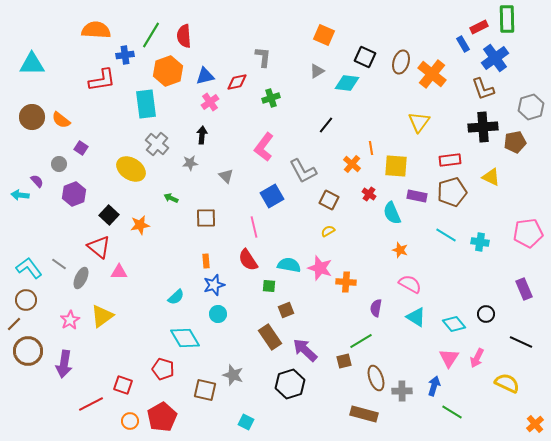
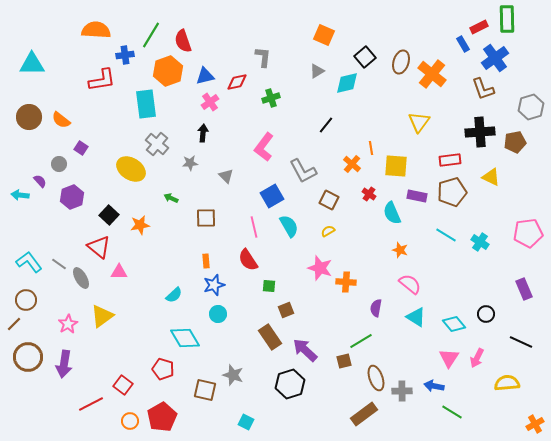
red semicircle at (184, 36): moved 1 px left, 5 px down; rotated 15 degrees counterclockwise
black square at (365, 57): rotated 25 degrees clockwise
cyan diamond at (347, 83): rotated 20 degrees counterclockwise
brown circle at (32, 117): moved 3 px left
black cross at (483, 127): moved 3 px left, 5 px down
black arrow at (202, 135): moved 1 px right, 2 px up
purple semicircle at (37, 181): moved 3 px right
purple hexagon at (74, 194): moved 2 px left, 3 px down
cyan cross at (480, 242): rotated 24 degrees clockwise
cyan semicircle at (289, 265): moved 39 px up; rotated 50 degrees clockwise
cyan L-shape at (29, 268): moved 6 px up
gray ellipse at (81, 278): rotated 55 degrees counterclockwise
pink semicircle at (410, 284): rotated 10 degrees clockwise
cyan semicircle at (176, 297): moved 2 px left, 2 px up
pink star at (70, 320): moved 2 px left, 4 px down
brown circle at (28, 351): moved 6 px down
yellow semicircle at (507, 383): rotated 30 degrees counterclockwise
red square at (123, 385): rotated 18 degrees clockwise
blue arrow at (434, 386): rotated 96 degrees counterclockwise
brown rectangle at (364, 414): rotated 52 degrees counterclockwise
orange cross at (535, 424): rotated 12 degrees clockwise
